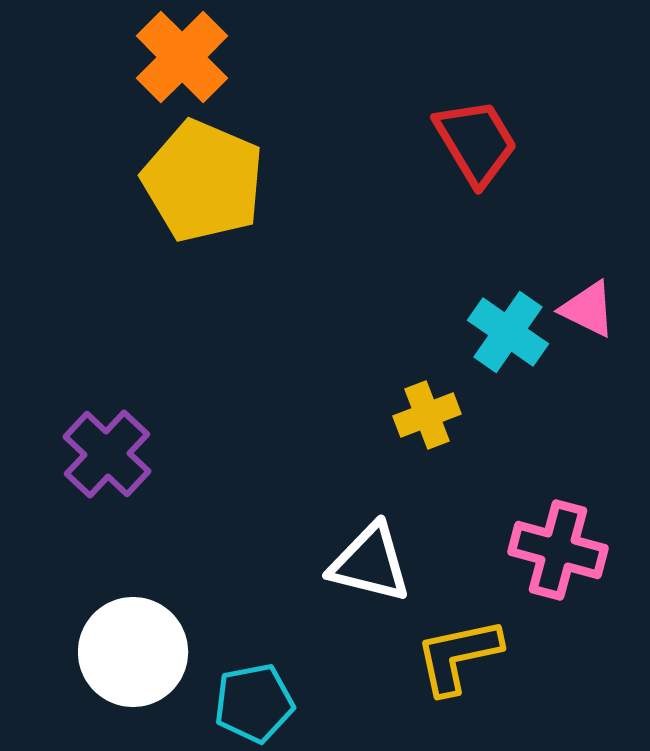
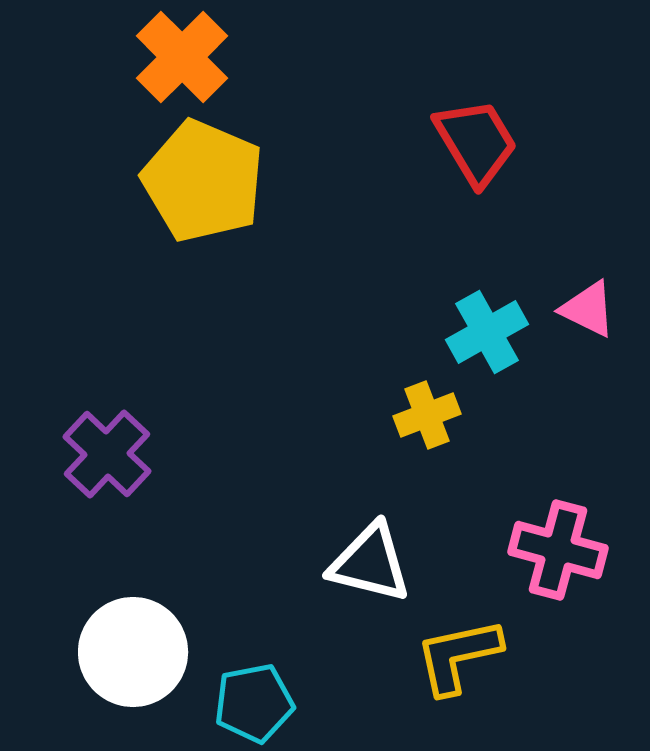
cyan cross: moved 21 px left; rotated 26 degrees clockwise
